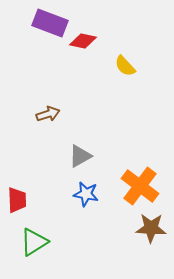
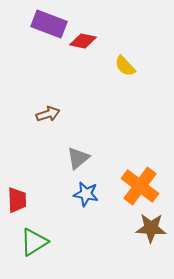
purple rectangle: moved 1 px left, 1 px down
gray triangle: moved 2 px left, 2 px down; rotated 10 degrees counterclockwise
